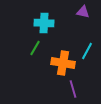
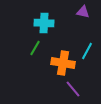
purple line: rotated 24 degrees counterclockwise
